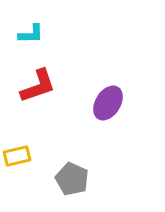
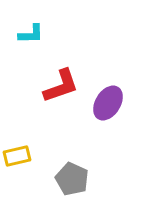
red L-shape: moved 23 px right
